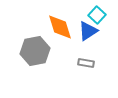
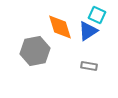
cyan square: rotated 18 degrees counterclockwise
gray rectangle: moved 3 px right, 3 px down
